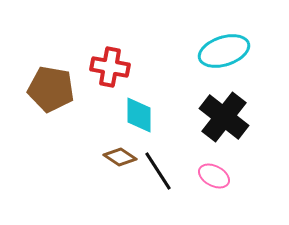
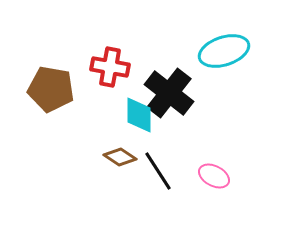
black cross: moved 55 px left, 24 px up
